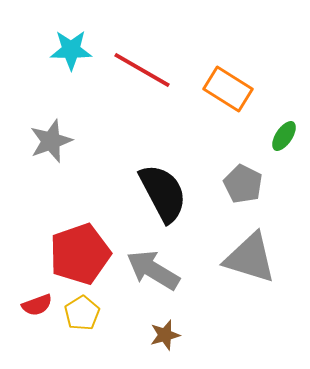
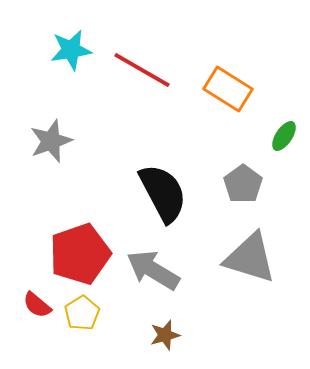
cyan star: rotated 9 degrees counterclockwise
gray pentagon: rotated 9 degrees clockwise
red semicircle: rotated 60 degrees clockwise
